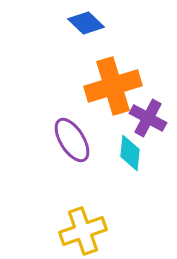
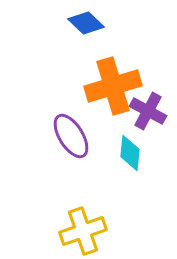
purple cross: moved 7 px up
purple ellipse: moved 1 px left, 4 px up
